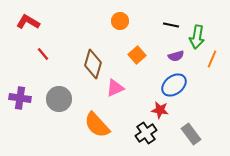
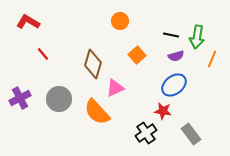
black line: moved 10 px down
purple cross: rotated 35 degrees counterclockwise
red star: moved 3 px right, 1 px down
orange semicircle: moved 13 px up
